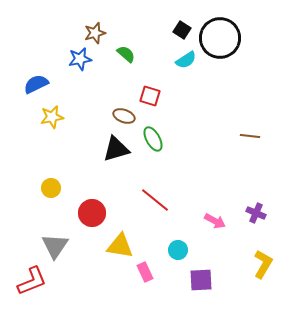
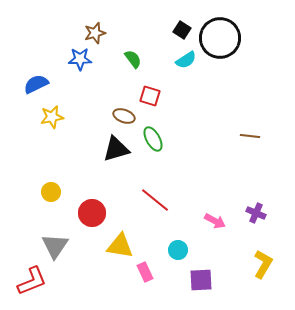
green semicircle: moved 7 px right, 5 px down; rotated 12 degrees clockwise
blue star: rotated 10 degrees clockwise
yellow circle: moved 4 px down
